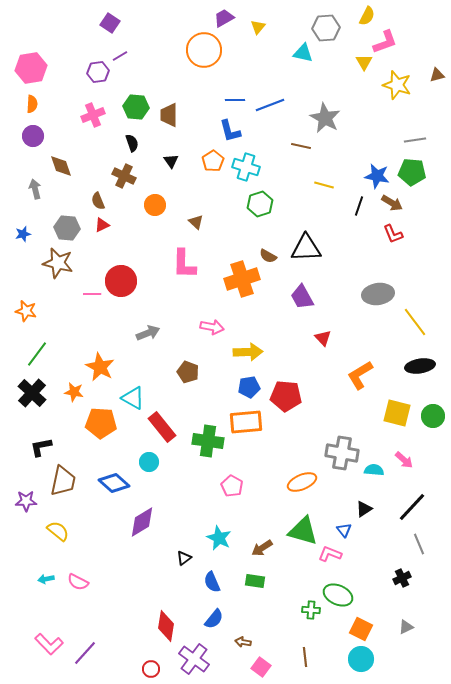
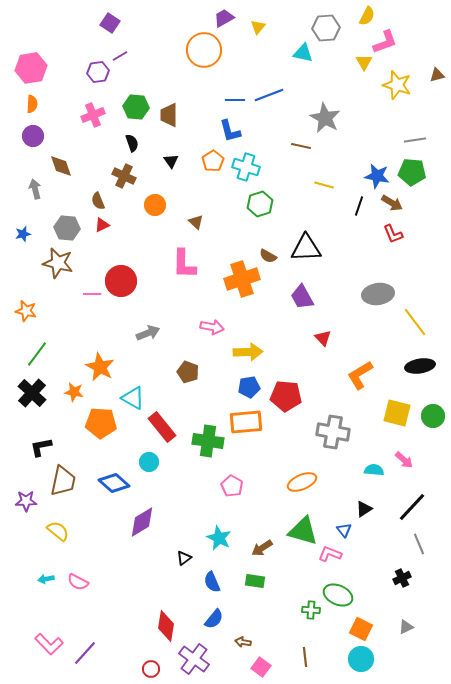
blue line at (270, 105): moved 1 px left, 10 px up
gray cross at (342, 453): moved 9 px left, 21 px up
